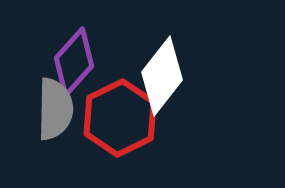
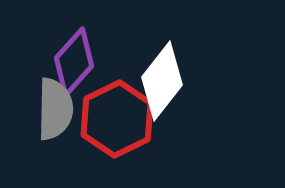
white diamond: moved 5 px down
red hexagon: moved 3 px left, 1 px down
